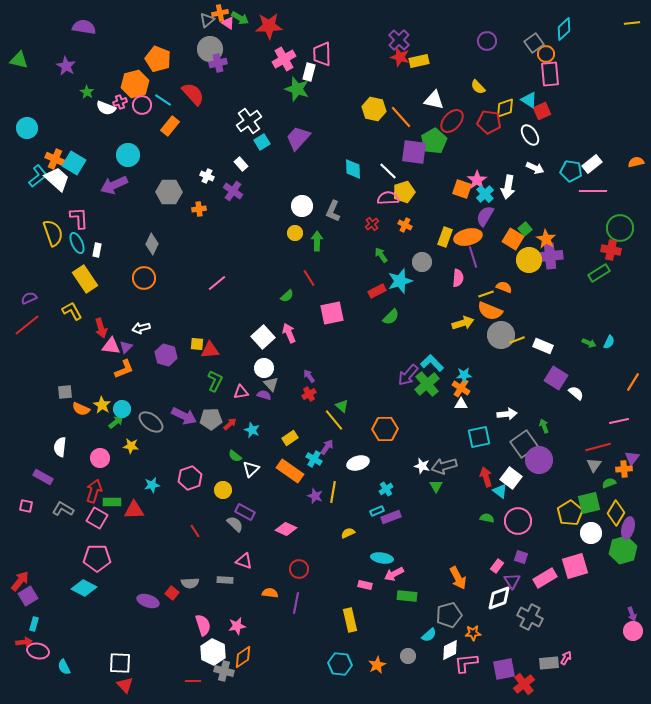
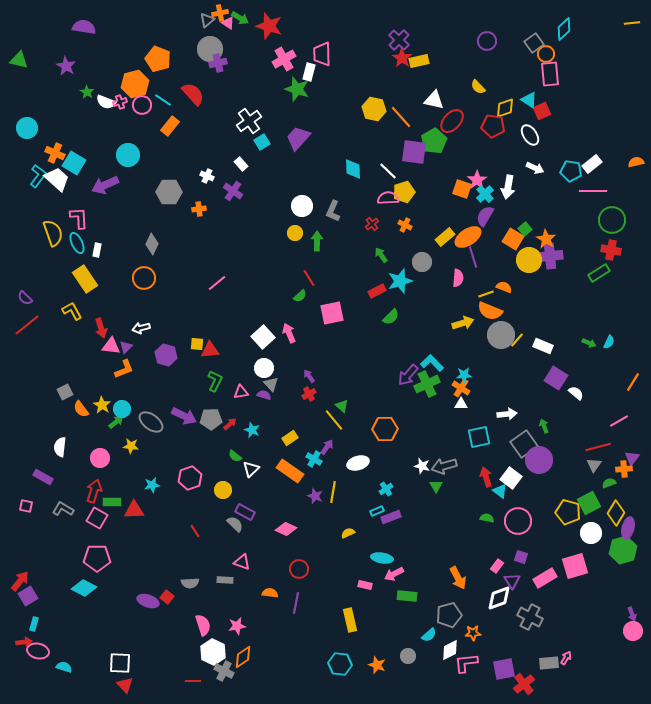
red star at (269, 26): rotated 20 degrees clockwise
red star at (400, 57): moved 2 px right, 1 px down; rotated 18 degrees clockwise
white semicircle at (106, 108): moved 6 px up
red pentagon at (489, 122): moved 4 px right, 4 px down
orange cross at (55, 159): moved 6 px up
cyan L-shape at (38, 176): rotated 15 degrees counterclockwise
purple arrow at (114, 185): moved 9 px left
green circle at (620, 228): moved 8 px left, 8 px up
yellow rectangle at (445, 237): rotated 30 degrees clockwise
orange ellipse at (468, 237): rotated 20 degrees counterclockwise
green semicircle at (287, 296): moved 13 px right
purple semicircle at (29, 298): moved 4 px left; rotated 112 degrees counterclockwise
yellow line at (517, 340): rotated 28 degrees counterclockwise
green cross at (427, 384): rotated 15 degrees clockwise
gray square at (65, 392): rotated 21 degrees counterclockwise
orange semicircle at (81, 409): rotated 30 degrees clockwise
pink line at (619, 421): rotated 18 degrees counterclockwise
green square at (589, 503): rotated 15 degrees counterclockwise
yellow pentagon at (570, 513): moved 2 px left, 1 px up; rotated 25 degrees counterclockwise
pink triangle at (244, 561): moved 2 px left, 1 px down
red square at (172, 593): moved 5 px left, 4 px down
orange star at (377, 665): rotated 24 degrees counterclockwise
cyan semicircle at (64, 667): rotated 133 degrees clockwise
gray cross at (224, 671): rotated 12 degrees clockwise
